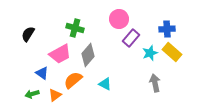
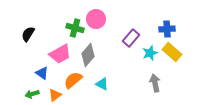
pink circle: moved 23 px left
cyan triangle: moved 3 px left
